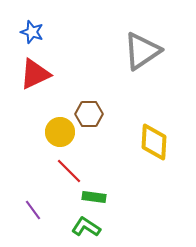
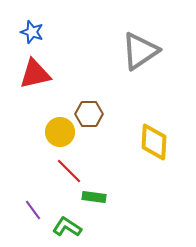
gray triangle: moved 2 px left
red triangle: rotated 12 degrees clockwise
green L-shape: moved 19 px left
